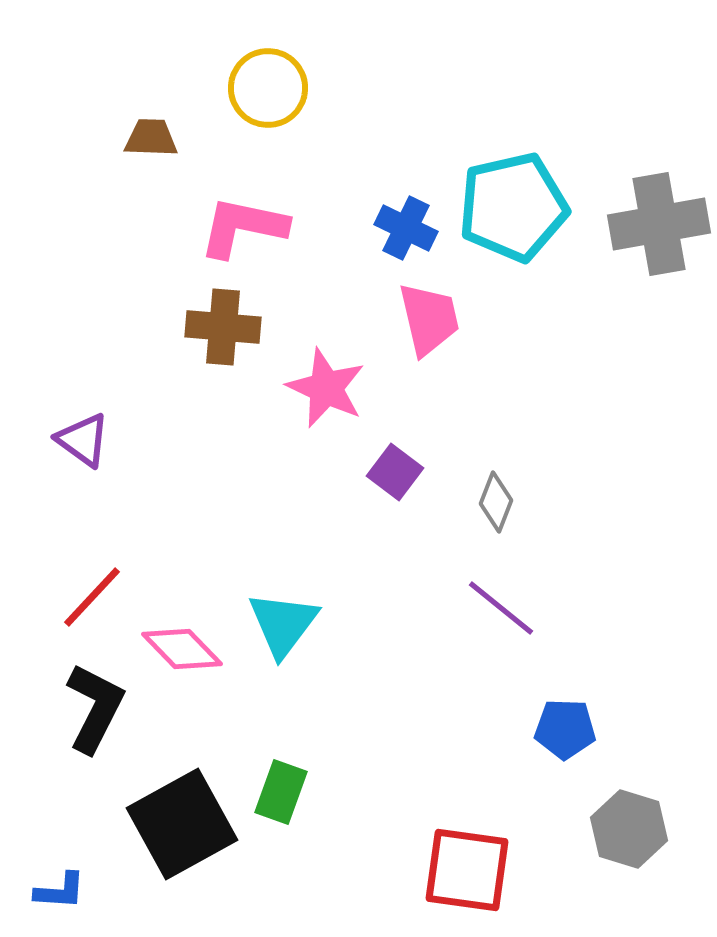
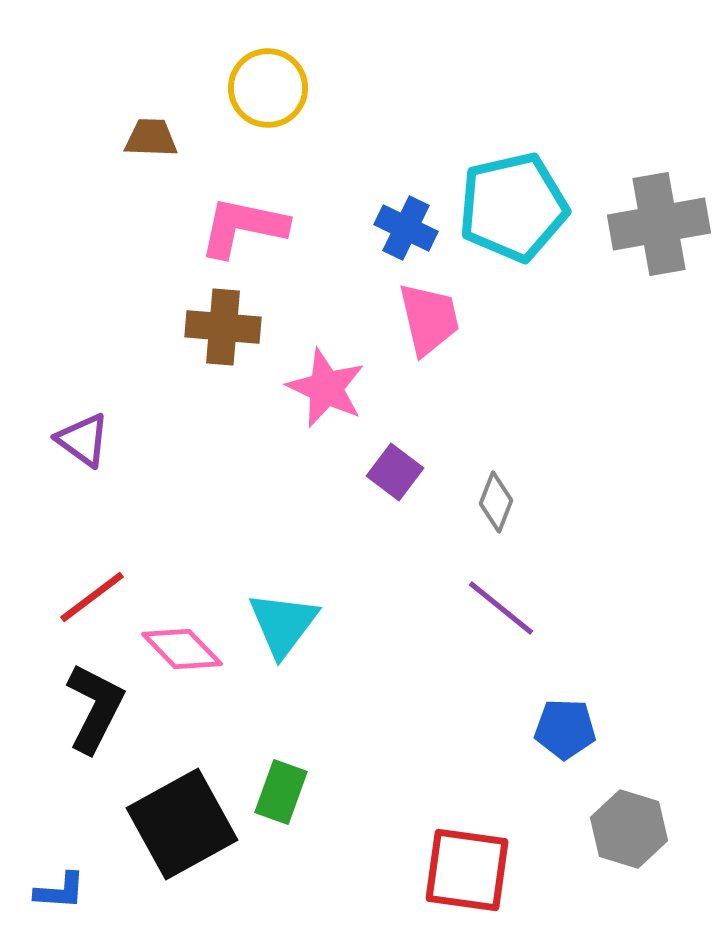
red line: rotated 10 degrees clockwise
